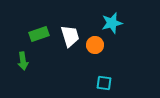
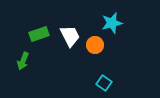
white trapezoid: rotated 10 degrees counterclockwise
green arrow: rotated 30 degrees clockwise
cyan square: rotated 28 degrees clockwise
